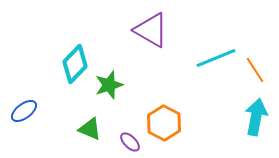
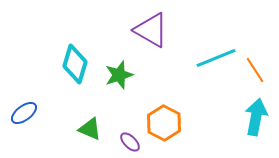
cyan diamond: rotated 27 degrees counterclockwise
green star: moved 10 px right, 10 px up
blue ellipse: moved 2 px down
